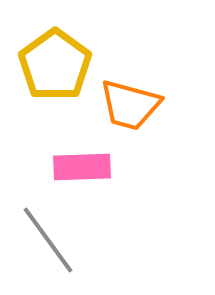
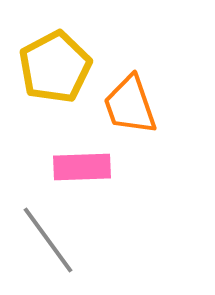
yellow pentagon: moved 2 px down; rotated 8 degrees clockwise
orange trapezoid: rotated 56 degrees clockwise
